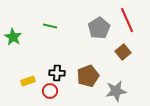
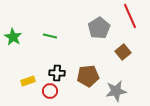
red line: moved 3 px right, 4 px up
green line: moved 10 px down
brown pentagon: rotated 15 degrees clockwise
